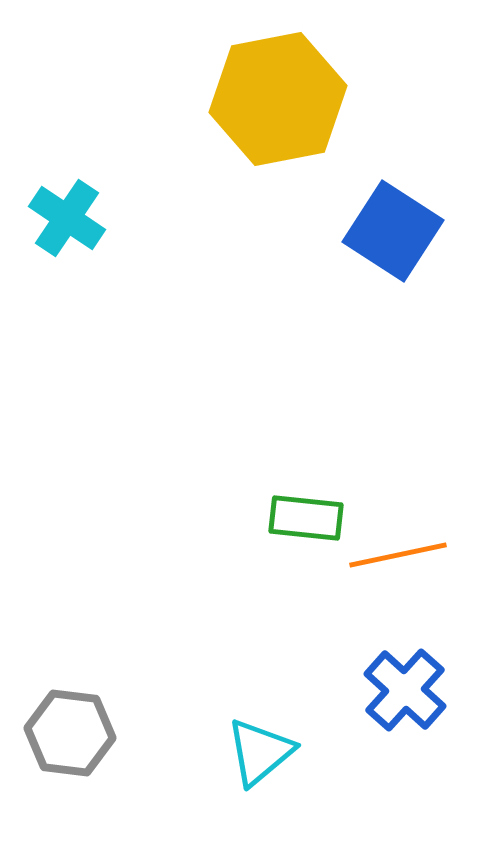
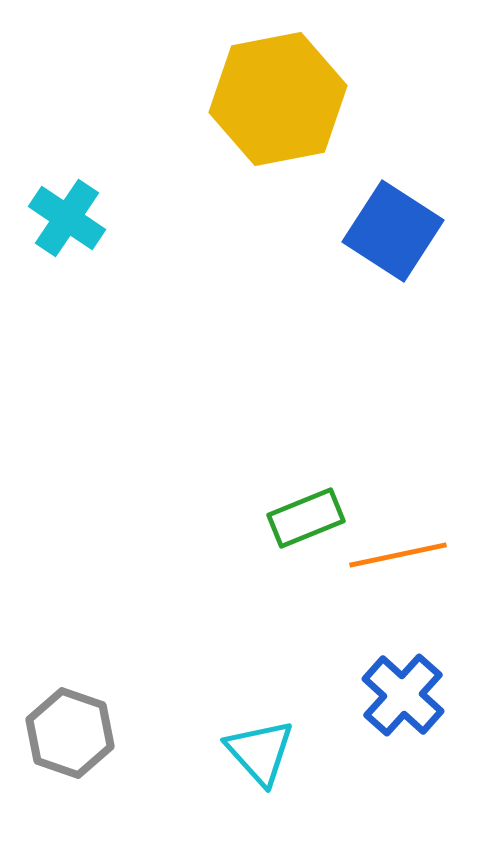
green rectangle: rotated 28 degrees counterclockwise
blue cross: moved 2 px left, 5 px down
gray hexagon: rotated 12 degrees clockwise
cyan triangle: rotated 32 degrees counterclockwise
